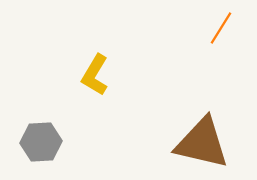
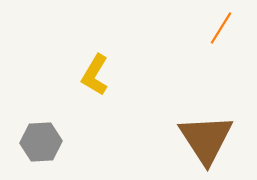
brown triangle: moved 4 px right, 4 px up; rotated 44 degrees clockwise
